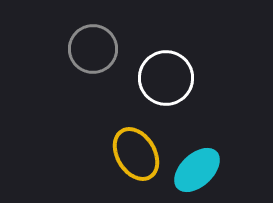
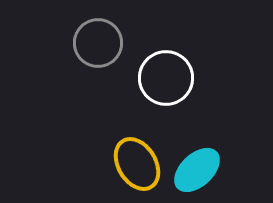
gray circle: moved 5 px right, 6 px up
yellow ellipse: moved 1 px right, 10 px down
